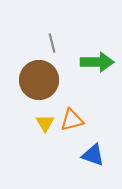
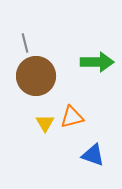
gray line: moved 27 px left
brown circle: moved 3 px left, 4 px up
orange triangle: moved 3 px up
